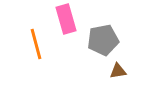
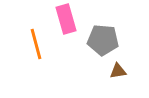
gray pentagon: rotated 16 degrees clockwise
